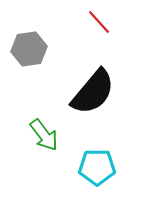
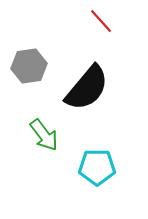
red line: moved 2 px right, 1 px up
gray hexagon: moved 17 px down
black semicircle: moved 6 px left, 4 px up
